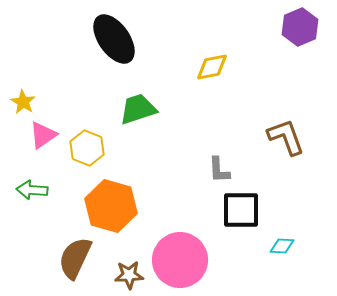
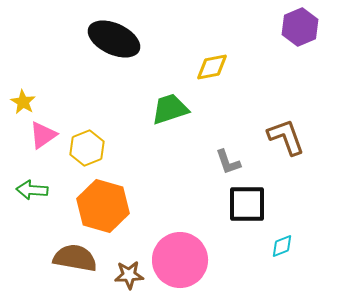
black ellipse: rotated 30 degrees counterclockwise
green trapezoid: moved 32 px right
yellow hexagon: rotated 16 degrees clockwise
gray L-shape: moved 9 px right, 8 px up; rotated 16 degrees counterclockwise
orange hexagon: moved 8 px left
black square: moved 6 px right, 6 px up
cyan diamond: rotated 25 degrees counterclockwise
brown semicircle: rotated 75 degrees clockwise
